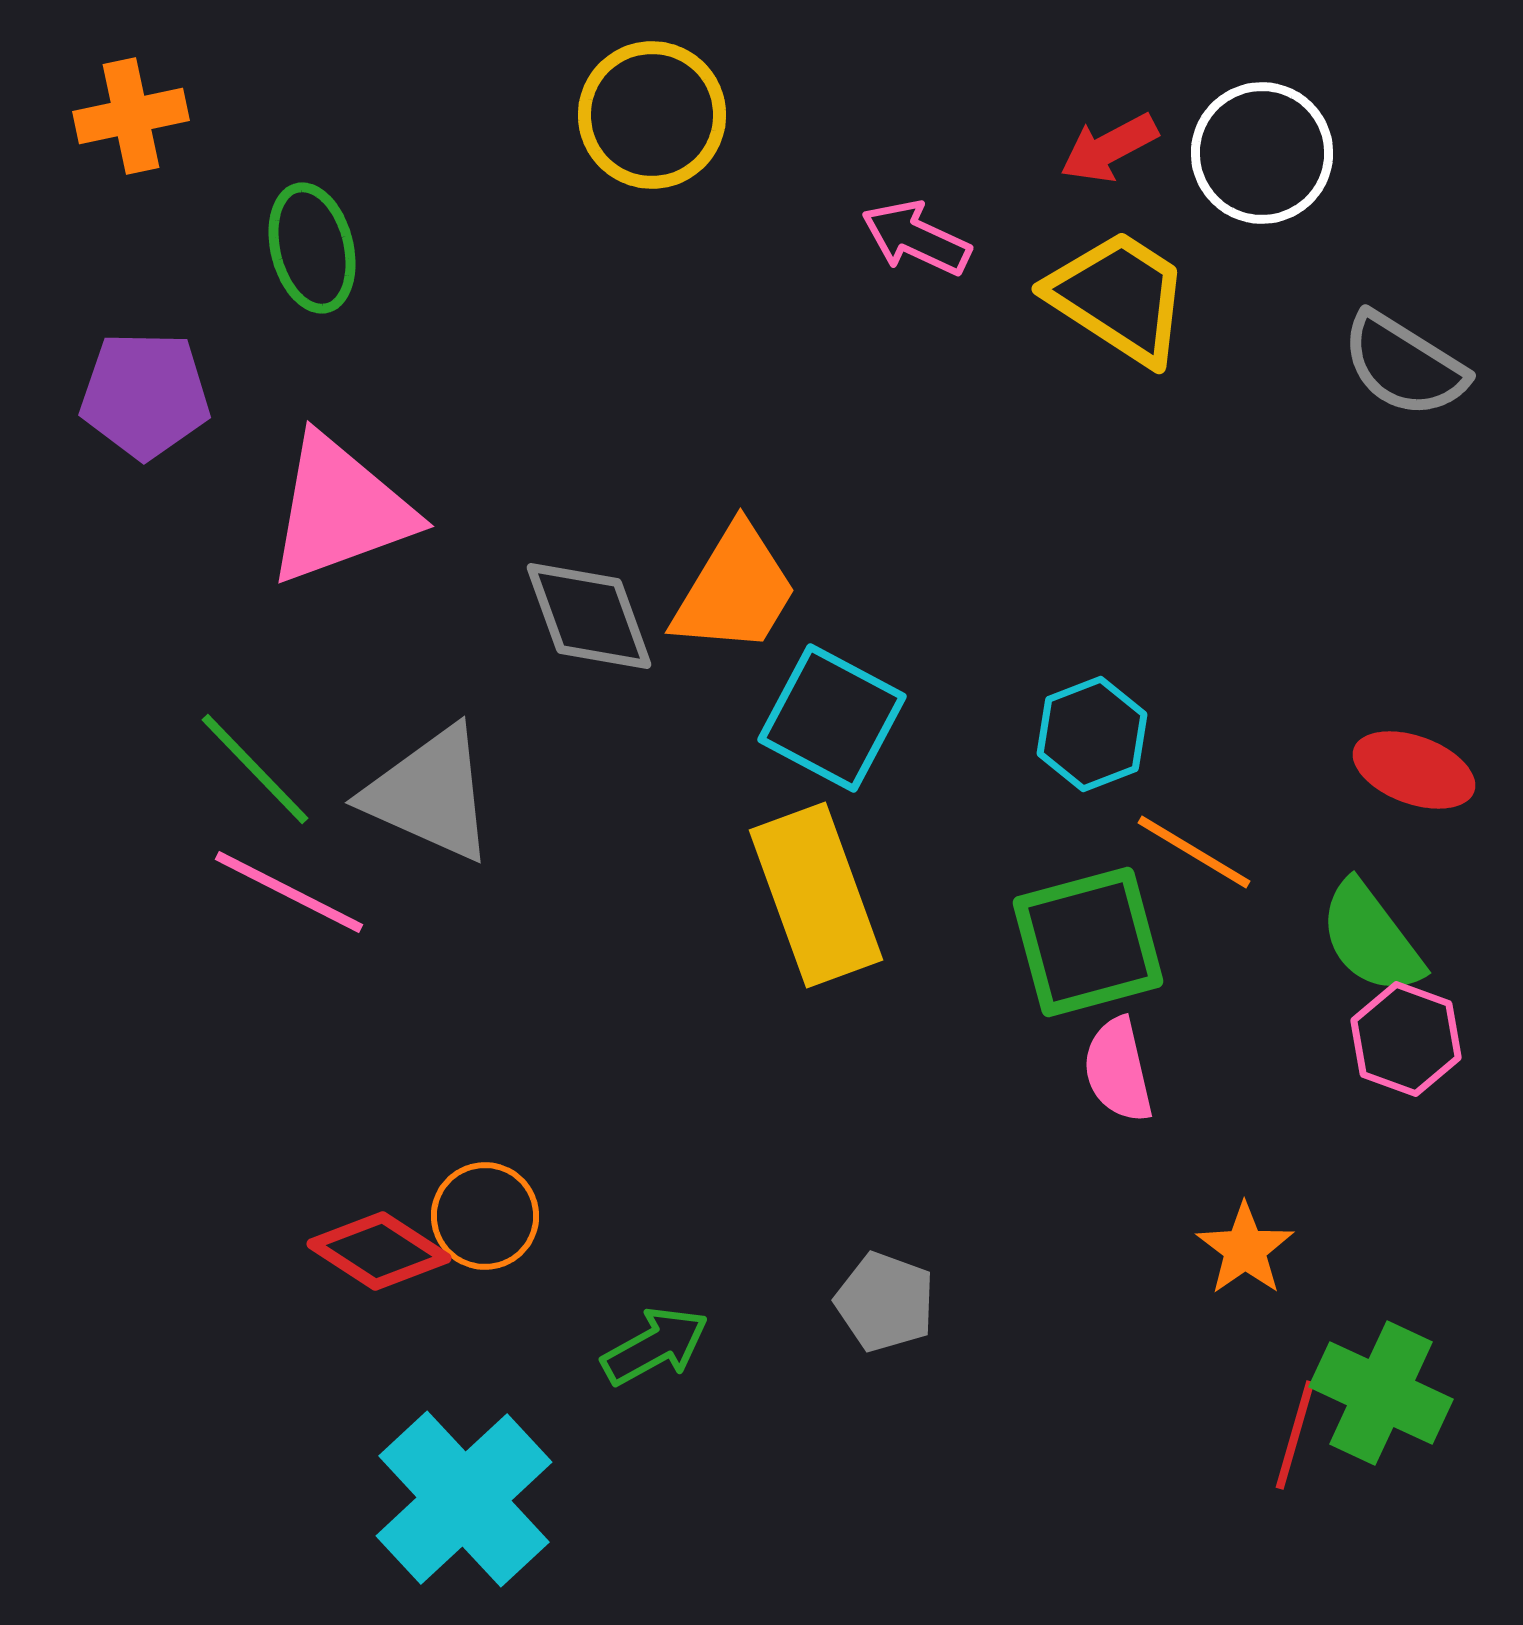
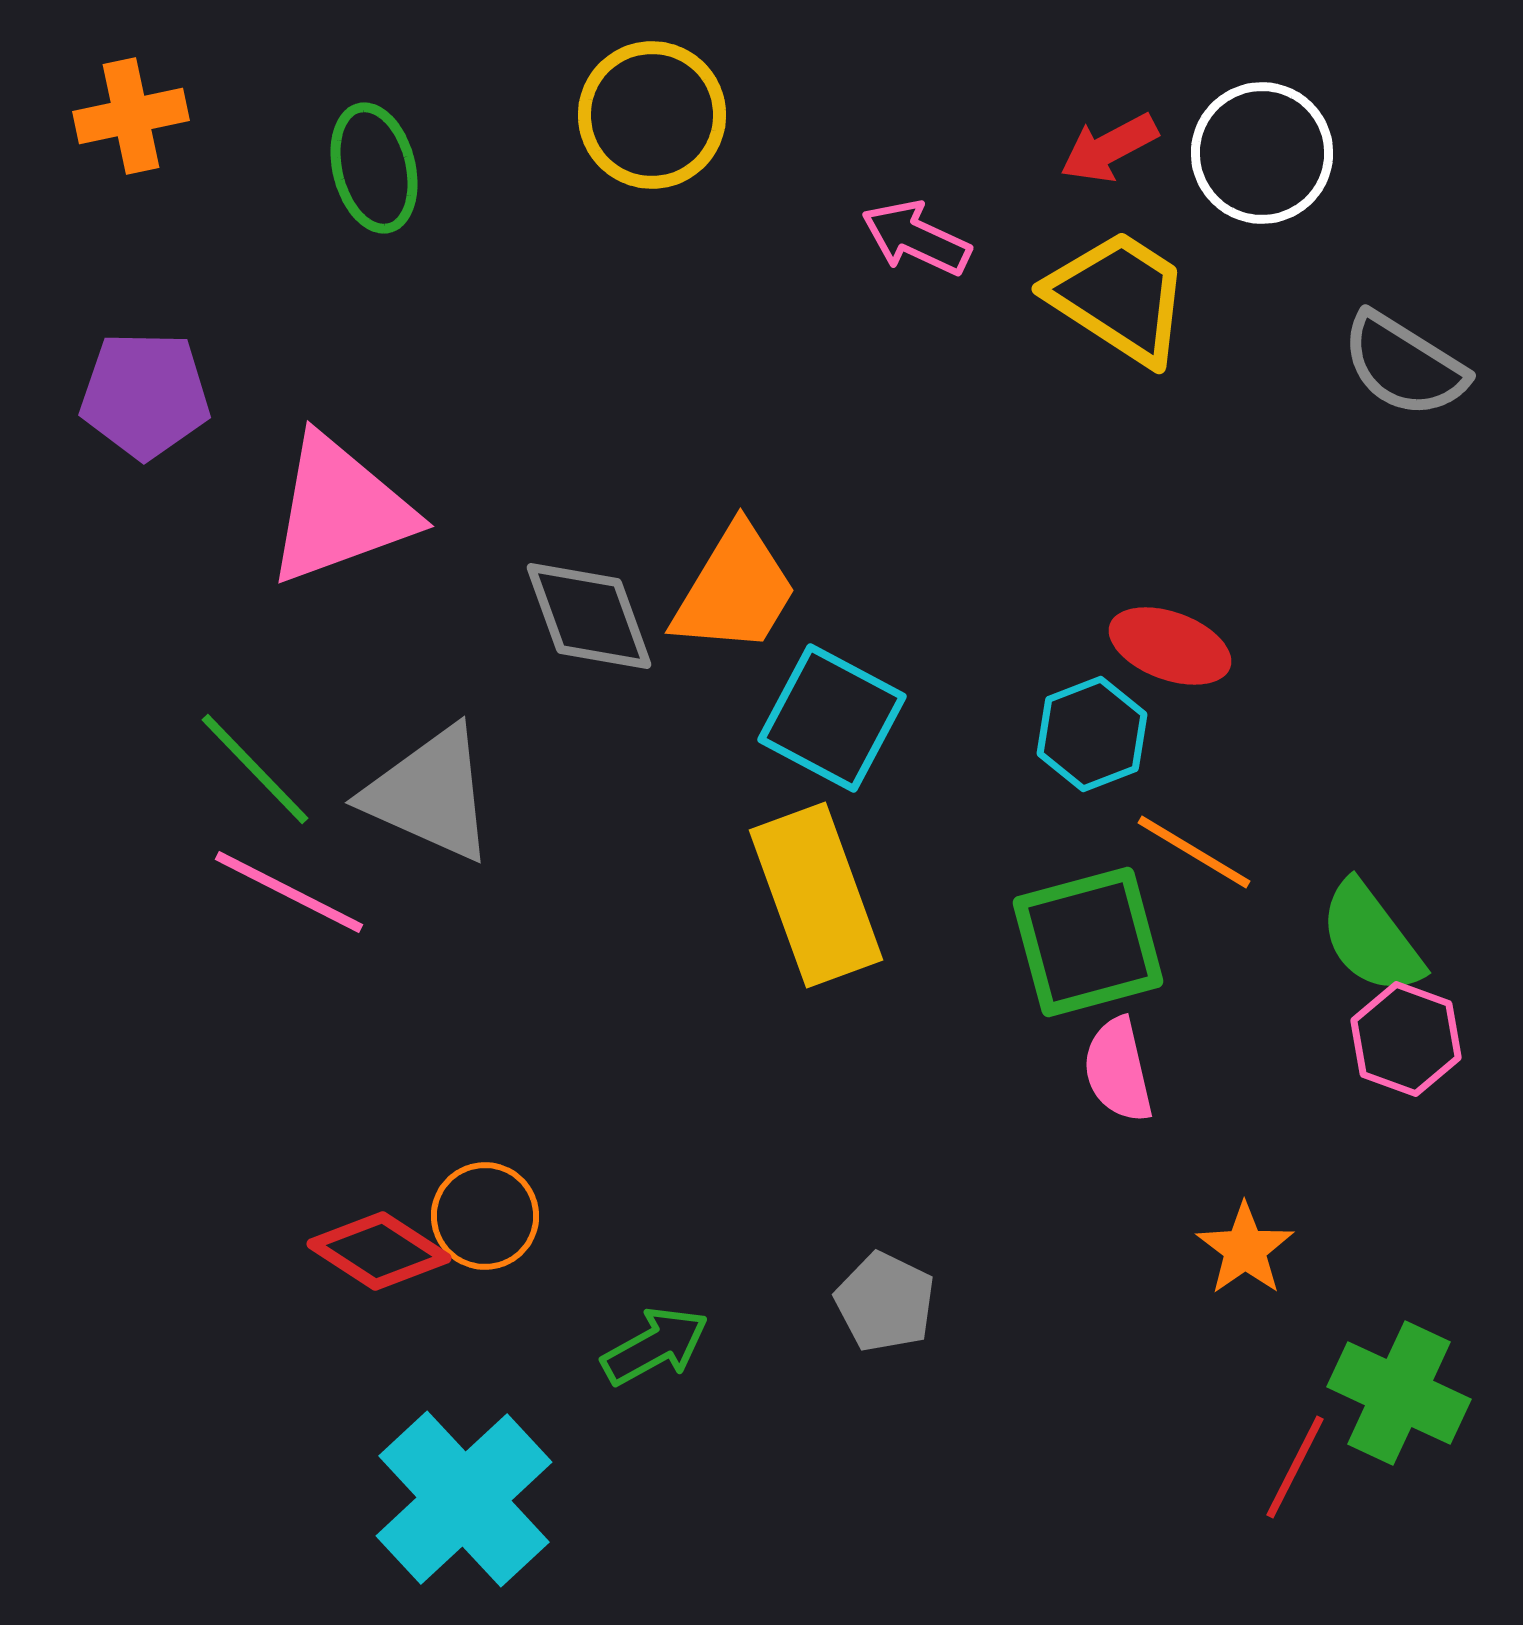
green ellipse: moved 62 px right, 80 px up
red ellipse: moved 244 px left, 124 px up
gray pentagon: rotated 6 degrees clockwise
green cross: moved 18 px right
red line: moved 32 px down; rotated 11 degrees clockwise
